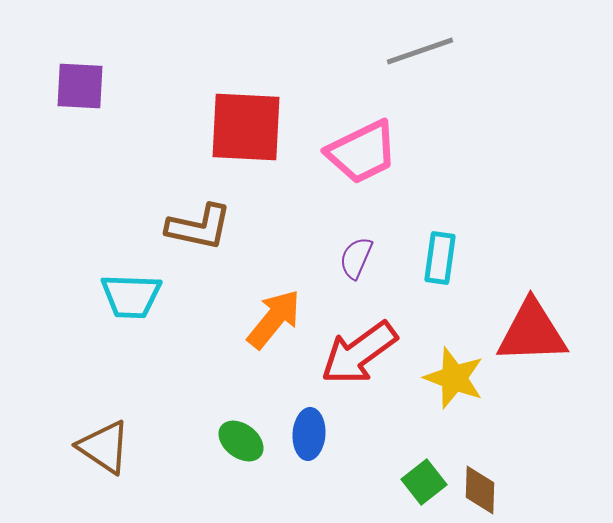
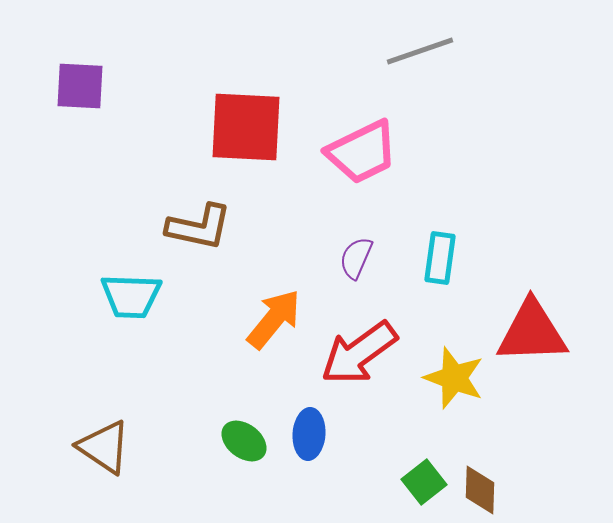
green ellipse: moved 3 px right
